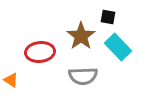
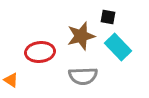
brown star: rotated 20 degrees clockwise
